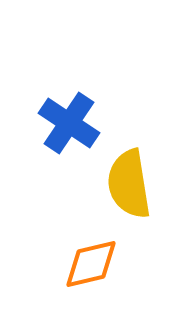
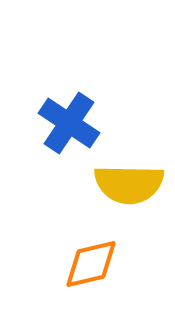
yellow semicircle: rotated 80 degrees counterclockwise
